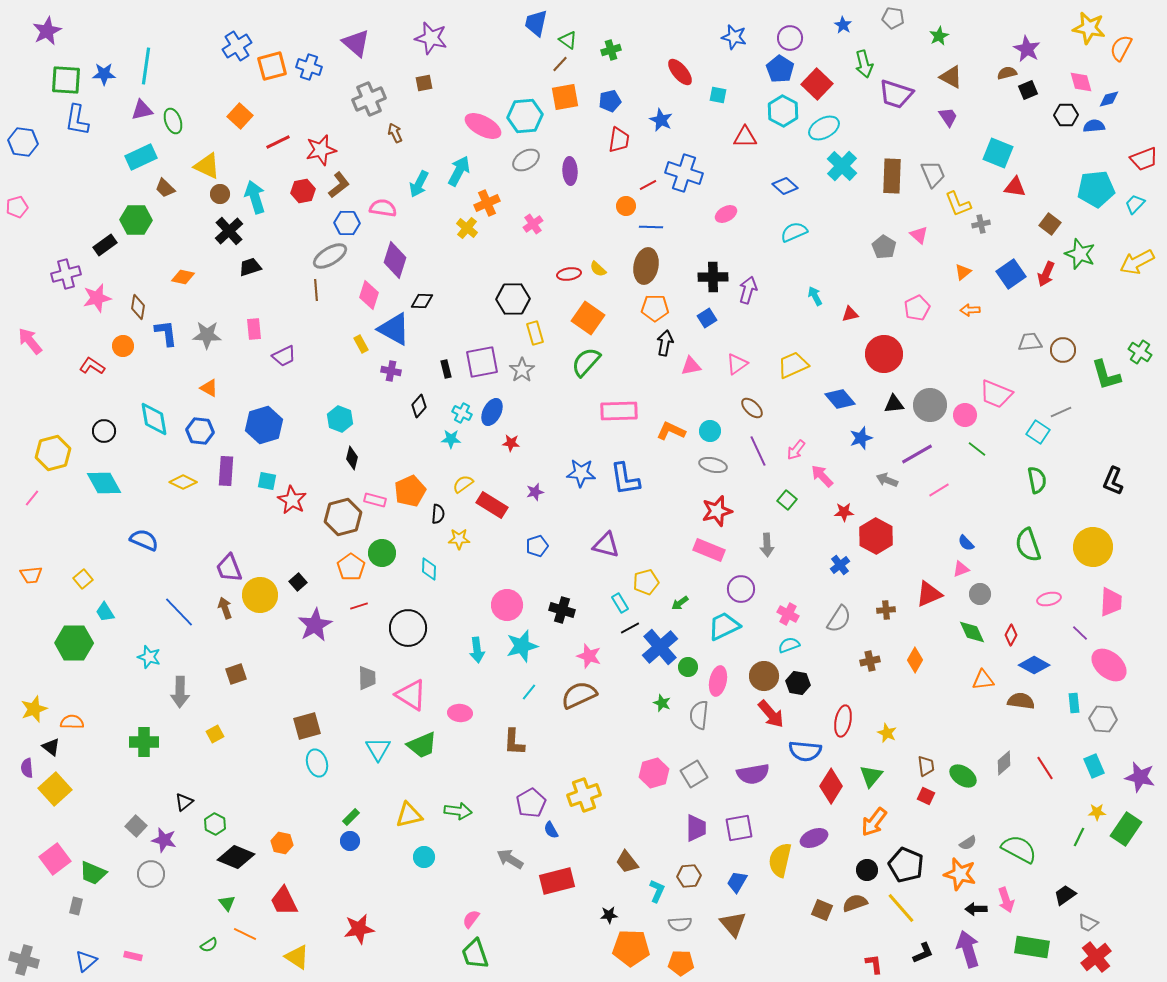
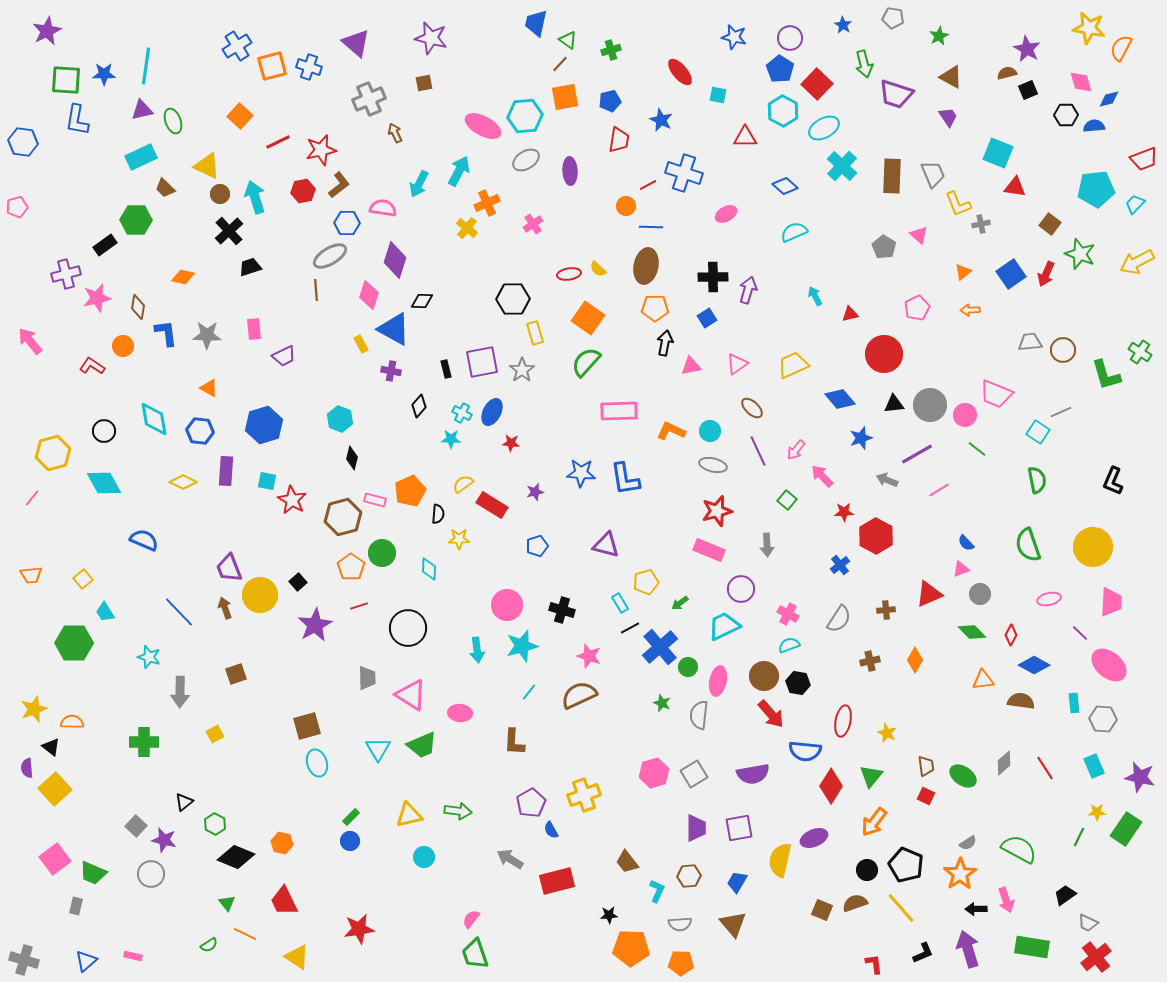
green diamond at (972, 632): rotated 20 degrees counterclockwise
orange star at (960, 874): rotated 24 degrees clockwise
